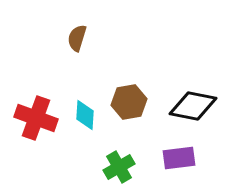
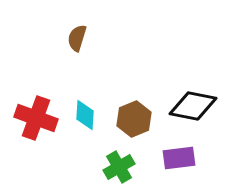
brown hexagon: moved 5 px right, 17 px down; rotated 12 degrees counterclockwise
